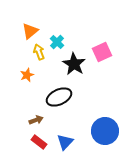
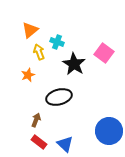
orange triangle: moved 1 px up
cyan cross: rotated 24 degrees counterclockwise
pink square: moved 2 px right, 1 px down; rotated 30 degrees counterclockwise
orange star: moved 1 px right
black ellipse: rotated 10 degrees clockwise
brown arrow: rotated 48 degrees counterclockwise
blue circle: moved 4 px right
blue triangle: moved 2 px down; rotated 30 degrees counterclockwise
